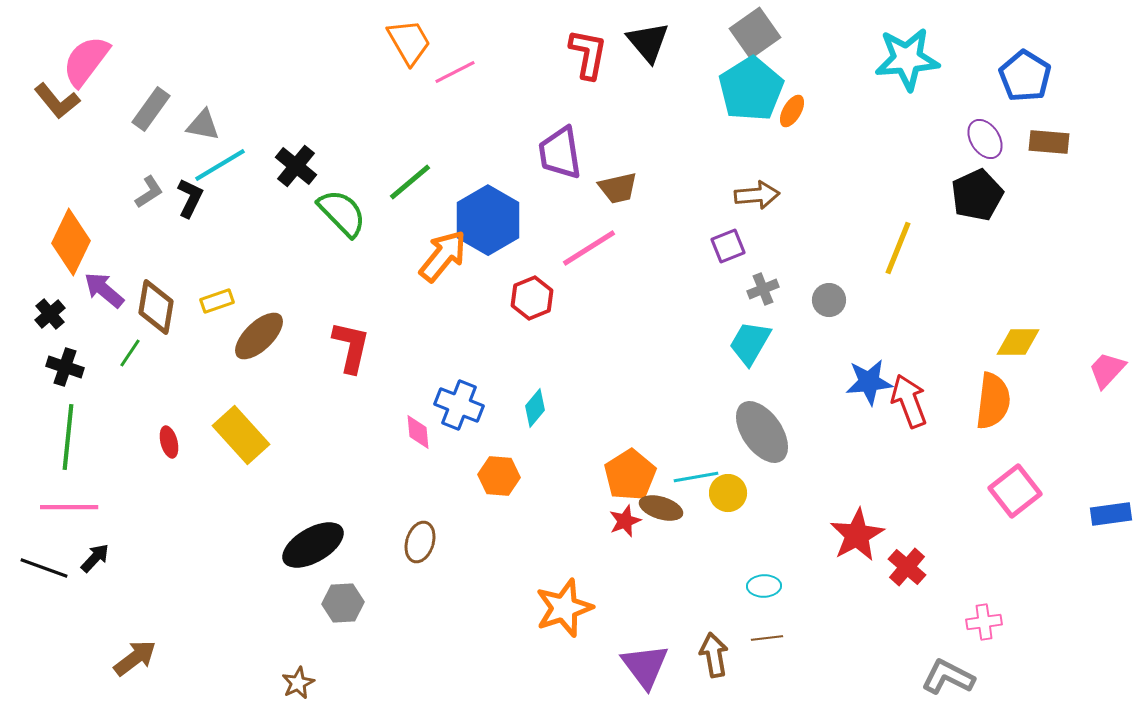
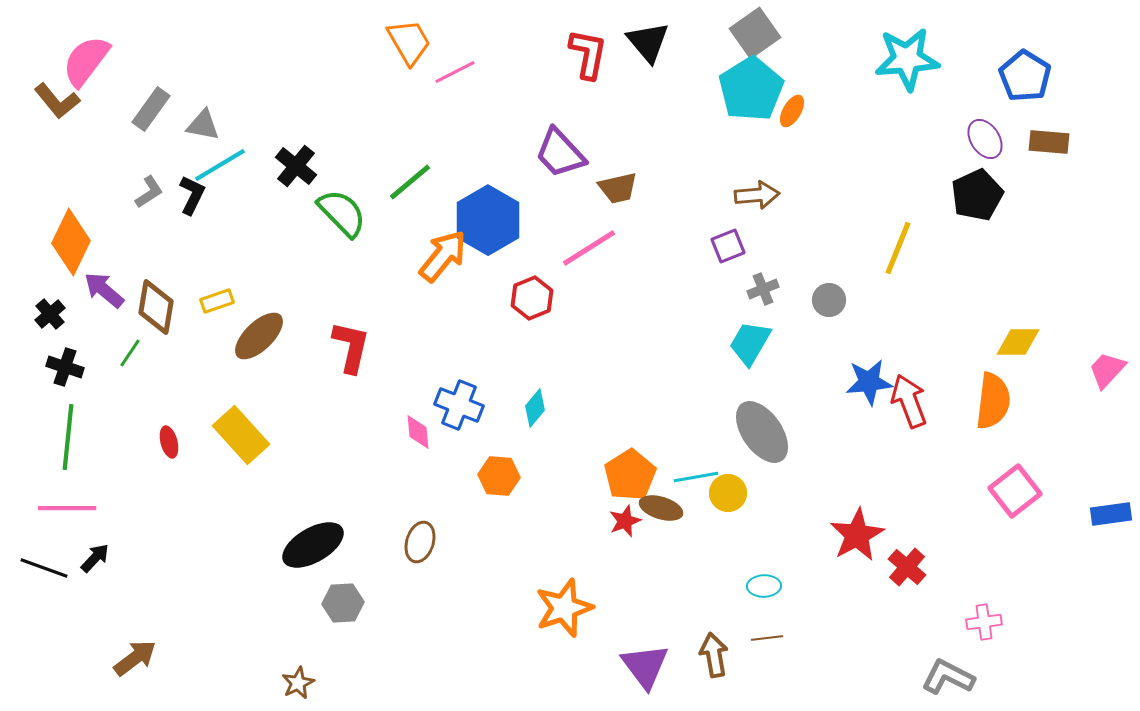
purple trapezoid at (560, 153): rotated 34 degrees counterclockwise
black L-shape at (190, 198): moved 2 px right, 3 px up
pink line at (69, 507): moved 2 px left, 1 px down
